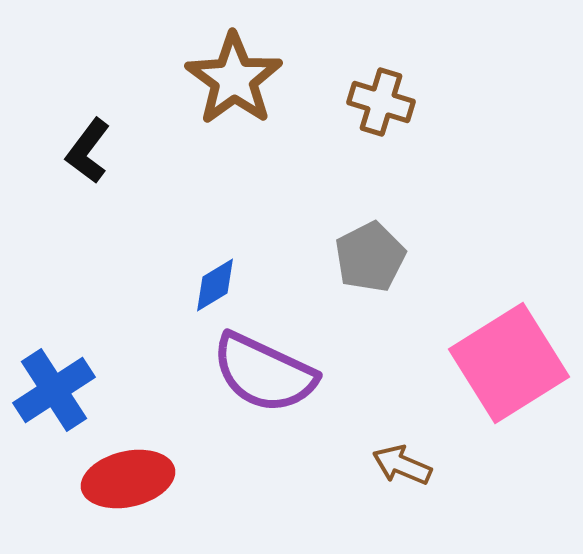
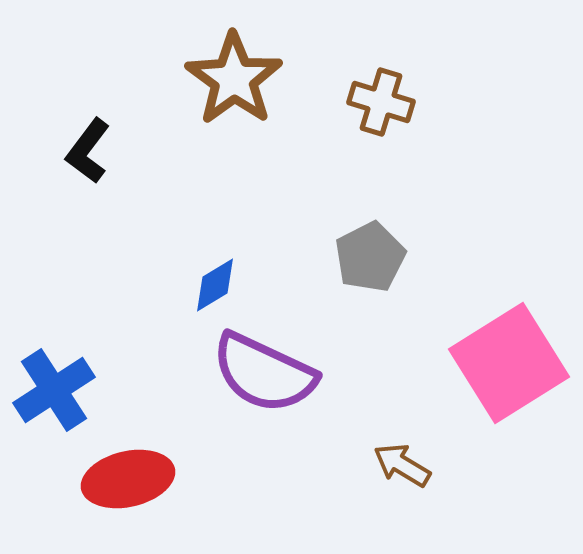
brown arrow: rotated 8 degrees clockwise
